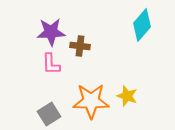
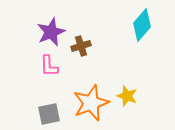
purple star: rotated 20 degrees counterclockwise
brown cross: moved 1 px right; rotated 24 degrees counterclockwise
pink L-shape: moved 2 px left, 2 px down
orange star: moved 2 px down; rotated 21 degrees counterclockwise
gray square: rotated 20 degrees clockwise
